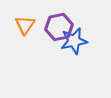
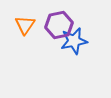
purple hexagon: moved 2 px up
